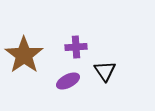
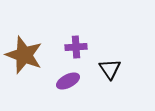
brown star: rotated 15 degrees counterclockwise
black triangle: moved 5 px right, 2 px up
